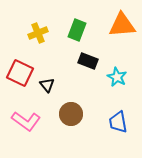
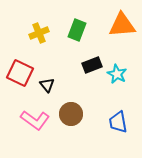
yellow cross: moved 1 px right
black rectangle: moved 4 px right, 4 px down; rotated 42 degrees counterclockwise
cyan star: moved 3 px up
pink L-shape: moved 9 px right, 1 px up
